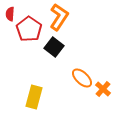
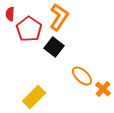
orange ellipse: moved 2 px up
yellow rectangle: rotated 30 degrees clockwise
